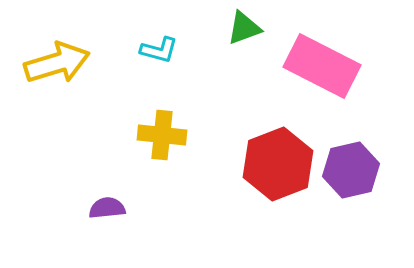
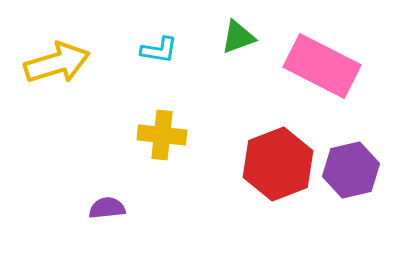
green triangle: moved 6 px left, 9 px down
cyan L-shape: rotated 6 degrees counterclockwise
